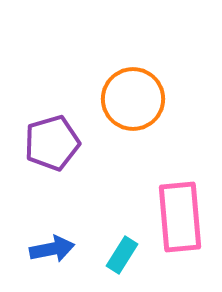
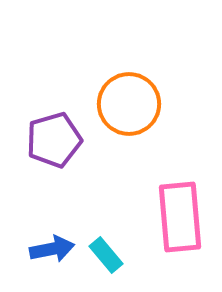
orange circle: moved 4 px left, 5 px down
purple pentagon: moved 2 px right, 3 px up
cyan rectangle: moved 16 px left; rotated 72 degrees counterclockwise
